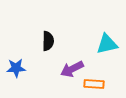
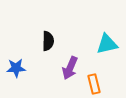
purple arrow: moved 2 px left, 1 px up; rotated 40 degrees counterclockwise
orange rectangle: rotated 72 degrees clockwise
